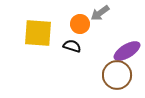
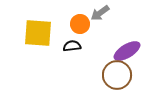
black semicircle: rotated 24 degrees counterclockwise
